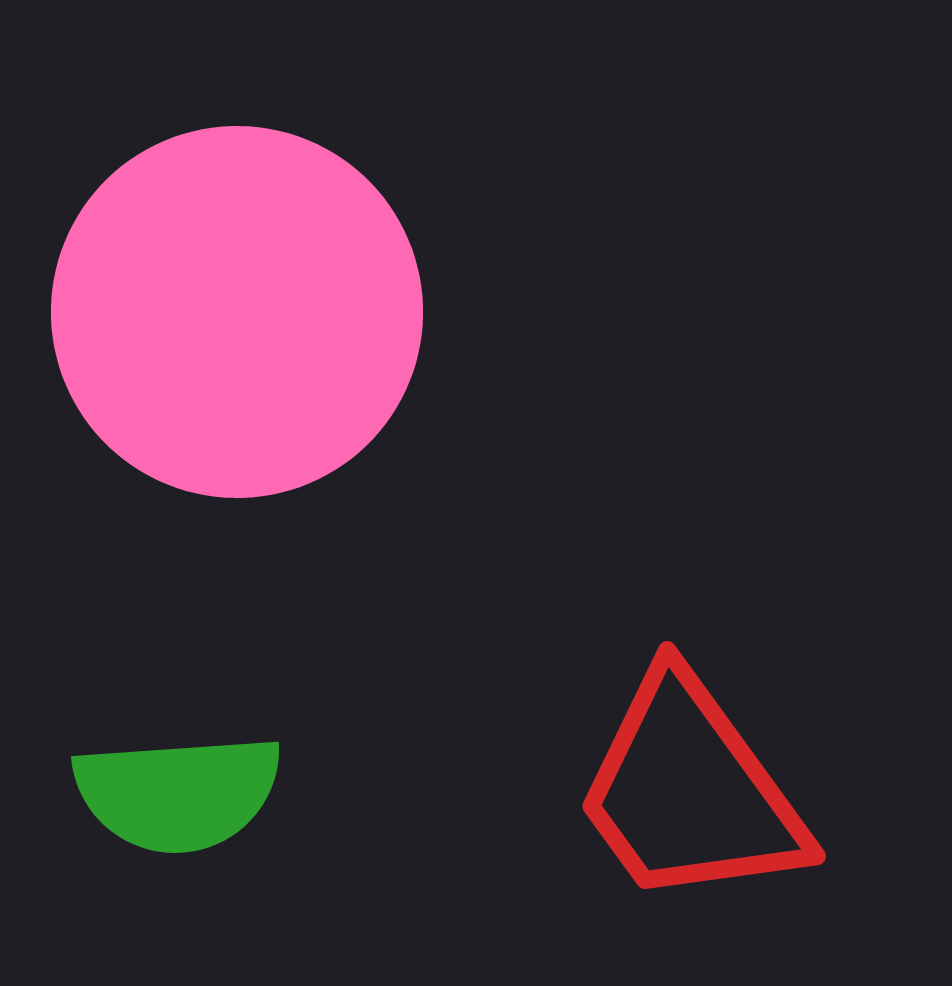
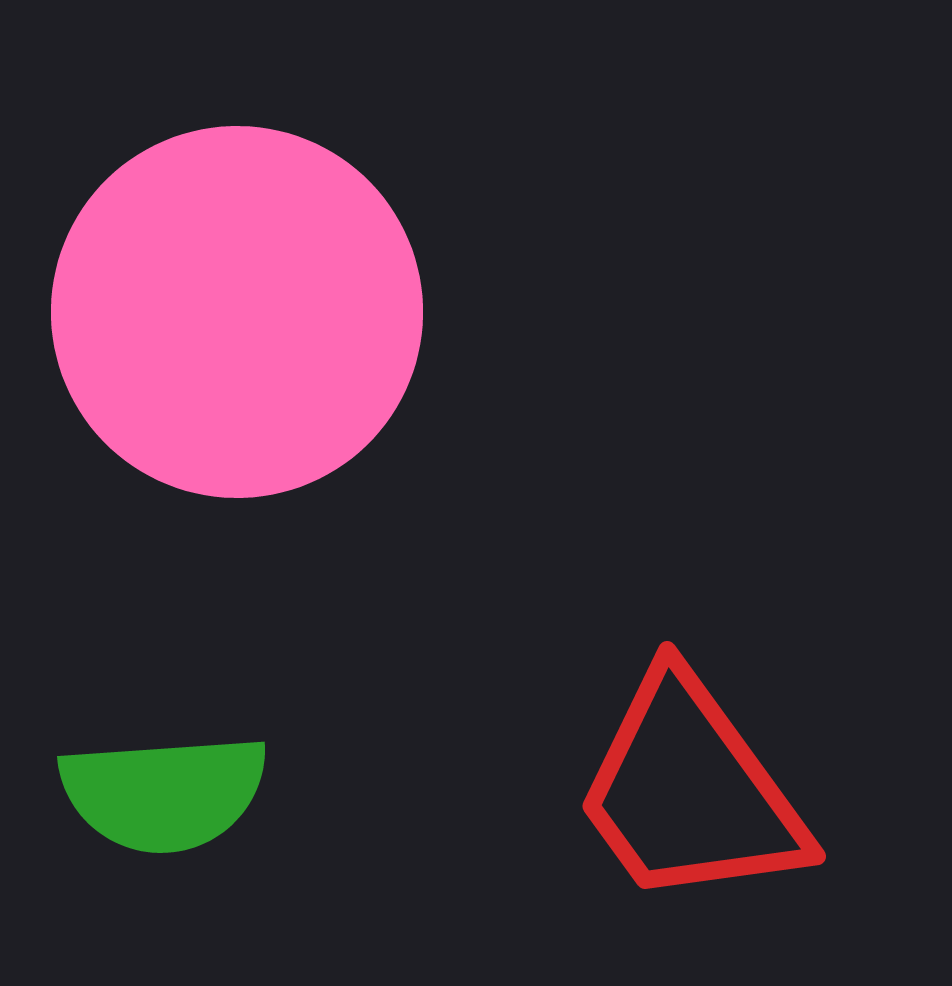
green semicircle: moved 14 px left
